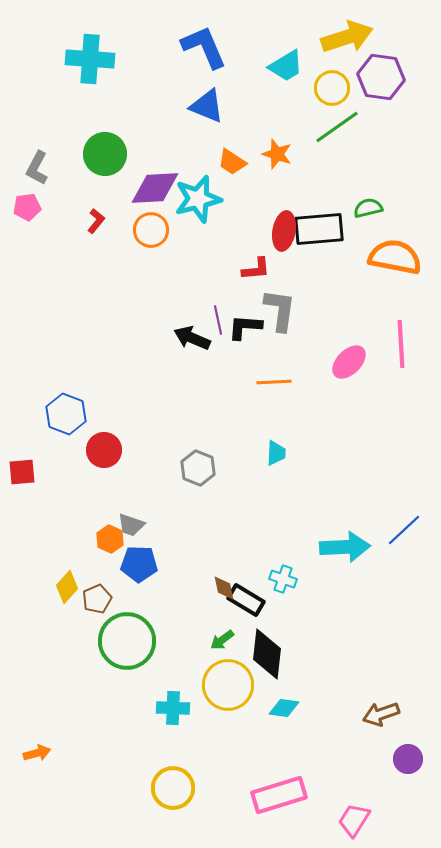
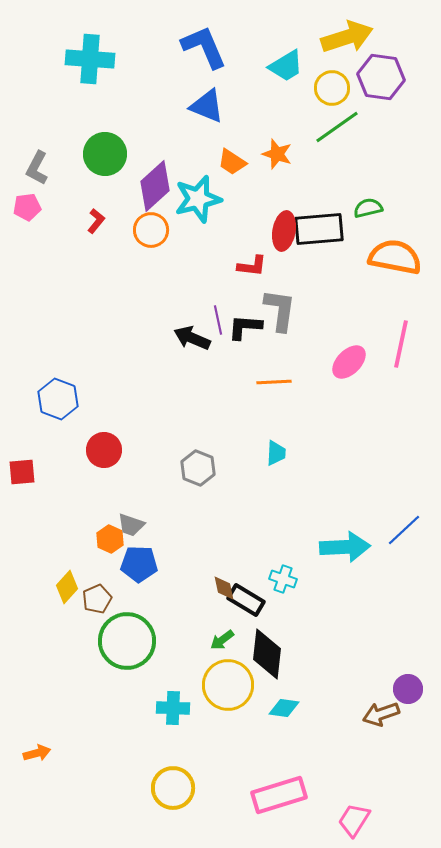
purple diamond at (155, 188): moved 2 px up; rotated 39 degrees counterclockwise
red L-shape at (256, 269): moved 4 px left, 3 px up; rotated 12 degrees clockwise
pink line at (401, 344): rotated 15 degrees clockwise
blue hexagon at (66, 414): moved 8 px left, 15 px up
purple circle at (408, 759): moved 70 px up
